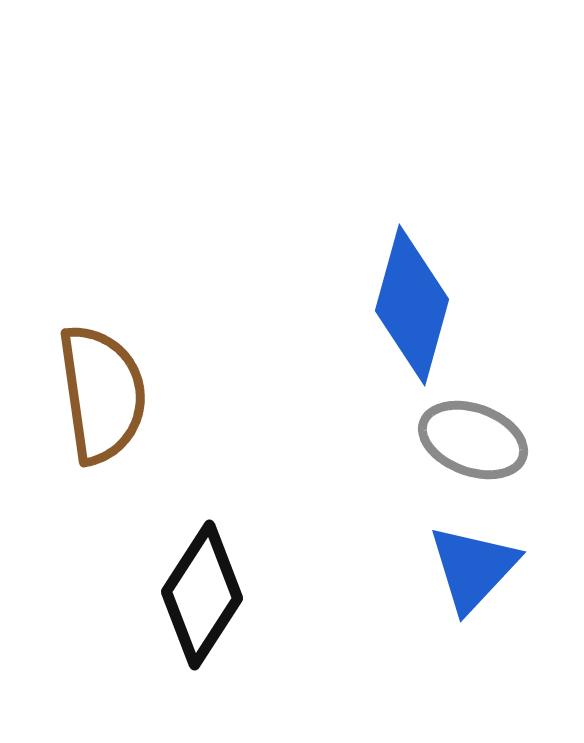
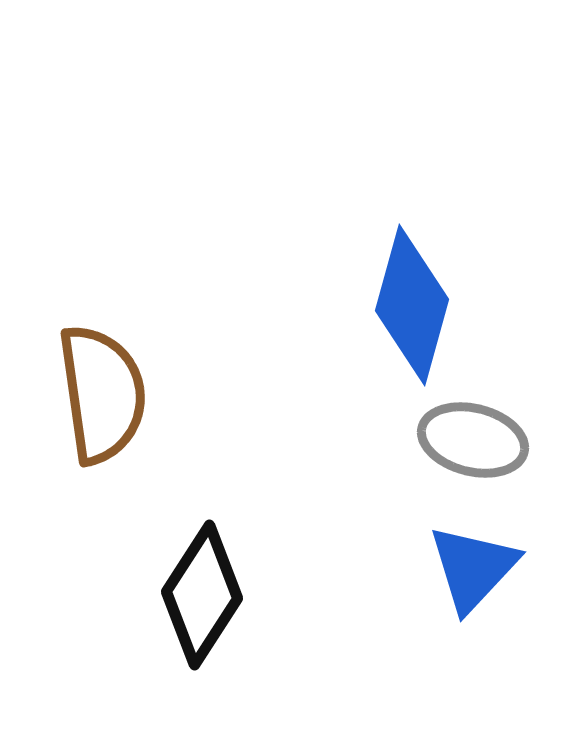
gray ellipse: rotated 6 degrees counterclockwise
